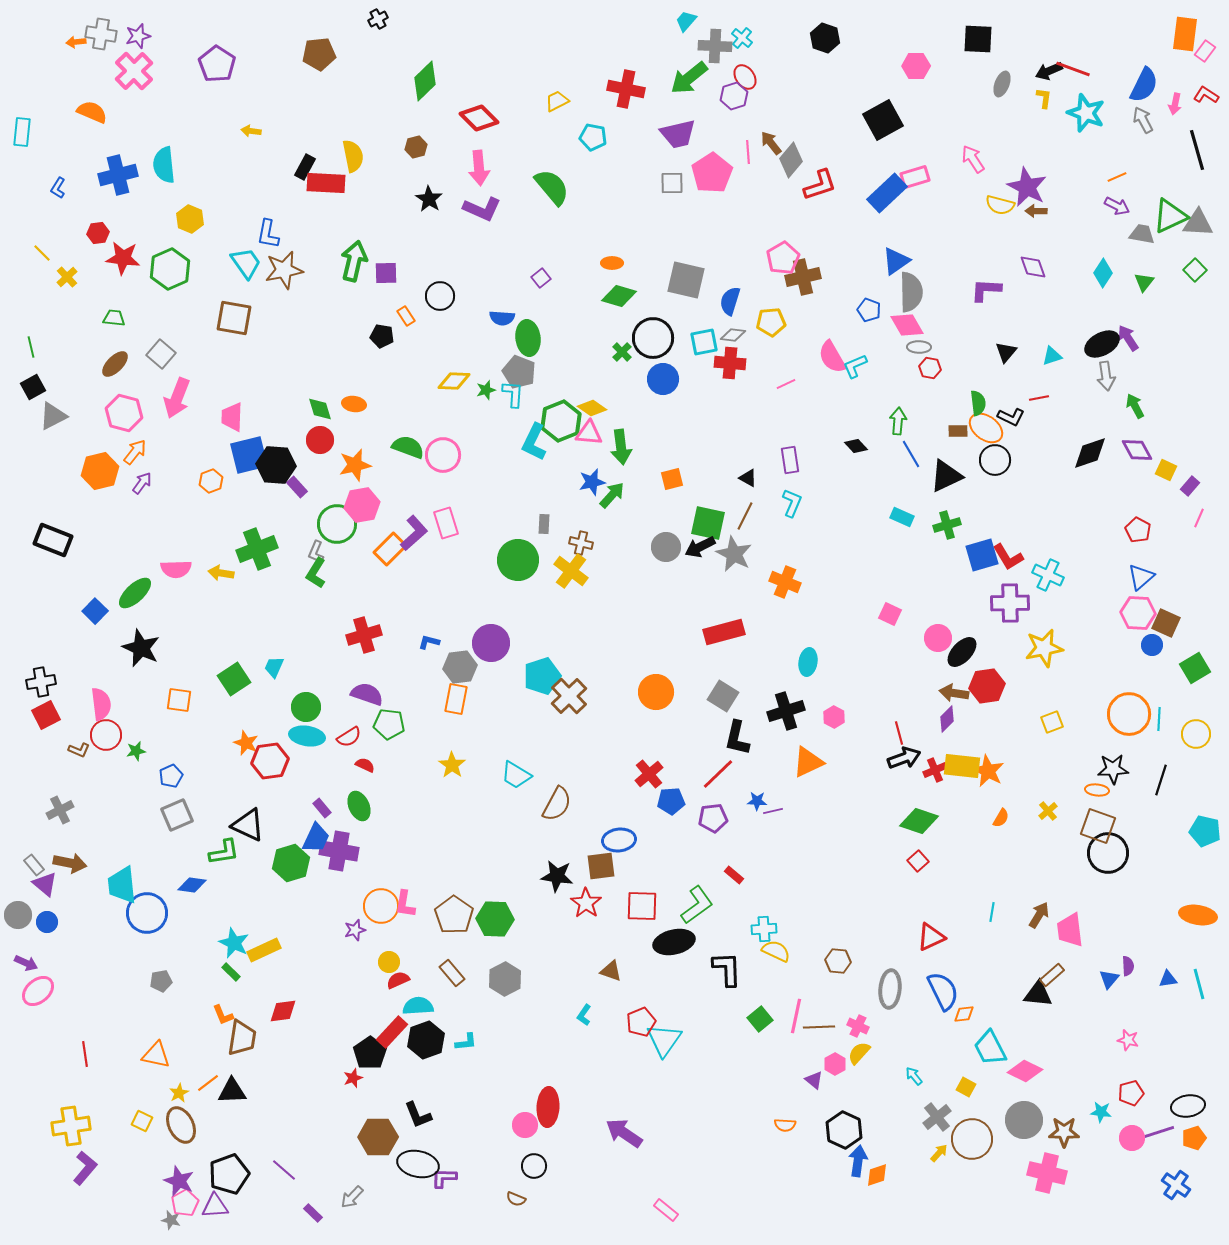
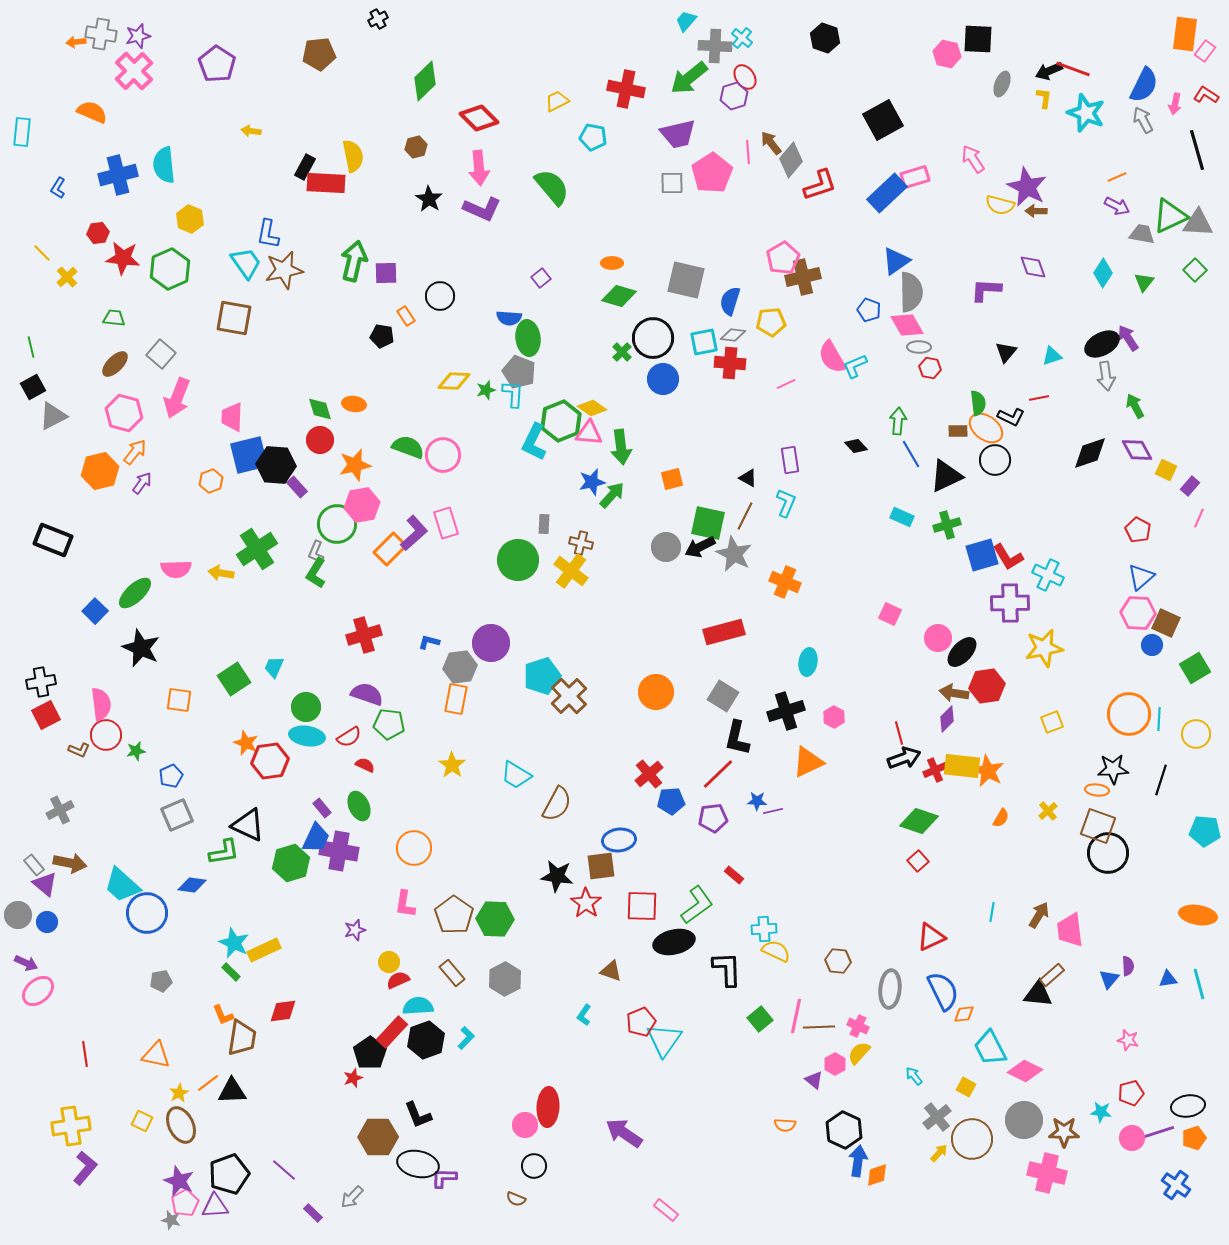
pink hexagon at (916, 66): moved 31 px right, 12 px up; rotated 12 degrees clockwise
blue semicircle at (502, 318): moved 7 px right
cyan L-shape at (792, 503): moved 6 px left
green cross at (257, 549): rotated 12 degrees counterclockwise
cyan pentagon at (1205, 831): rotated 8 degrees counterclockwise
cyan trapezoid at (122, 885): rotated 42 degrees counterclockwise
orange circle at (381, 906): moved 33 px right, 58 px up
cyan L-shape at (466, 1042): moved 4 px up; rotated 40 degrees counterclockwise
